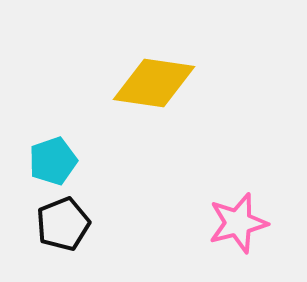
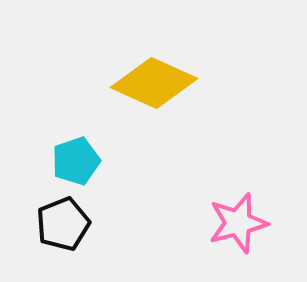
yellow diamond: rotated 16 degrees clockwise
cyan pentagon: moved 23 px right
